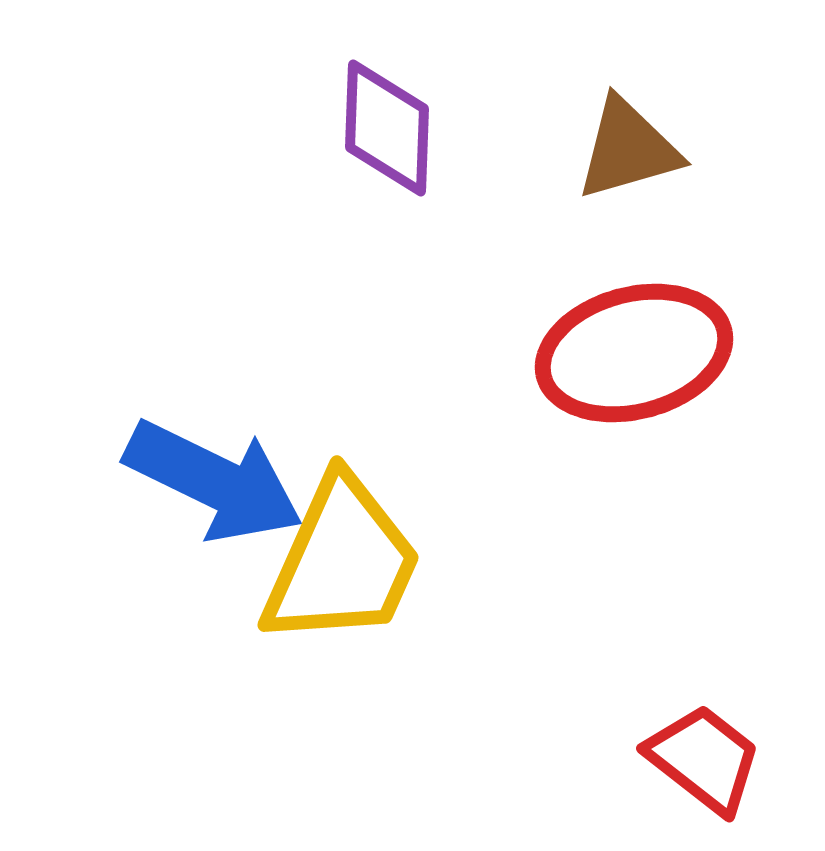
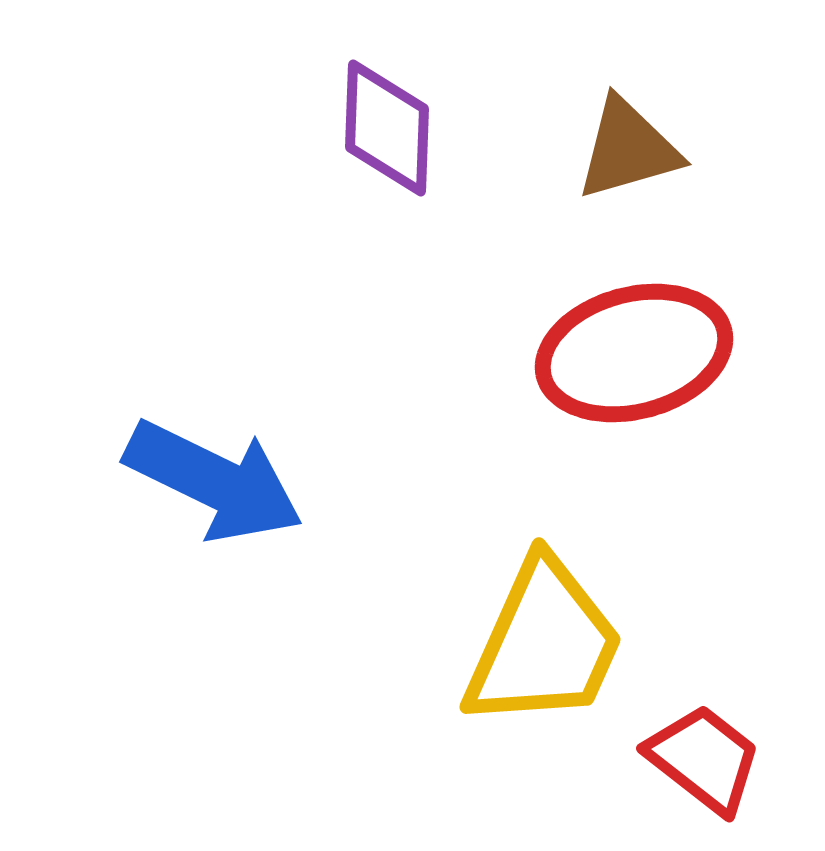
yellow trapezoid: moved 202 px right, 82 px down
